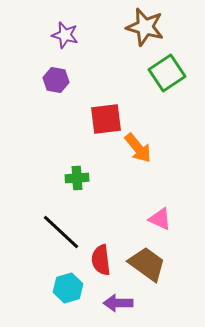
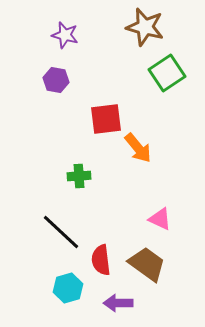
green cross: moved 2 px right, 2 px up
